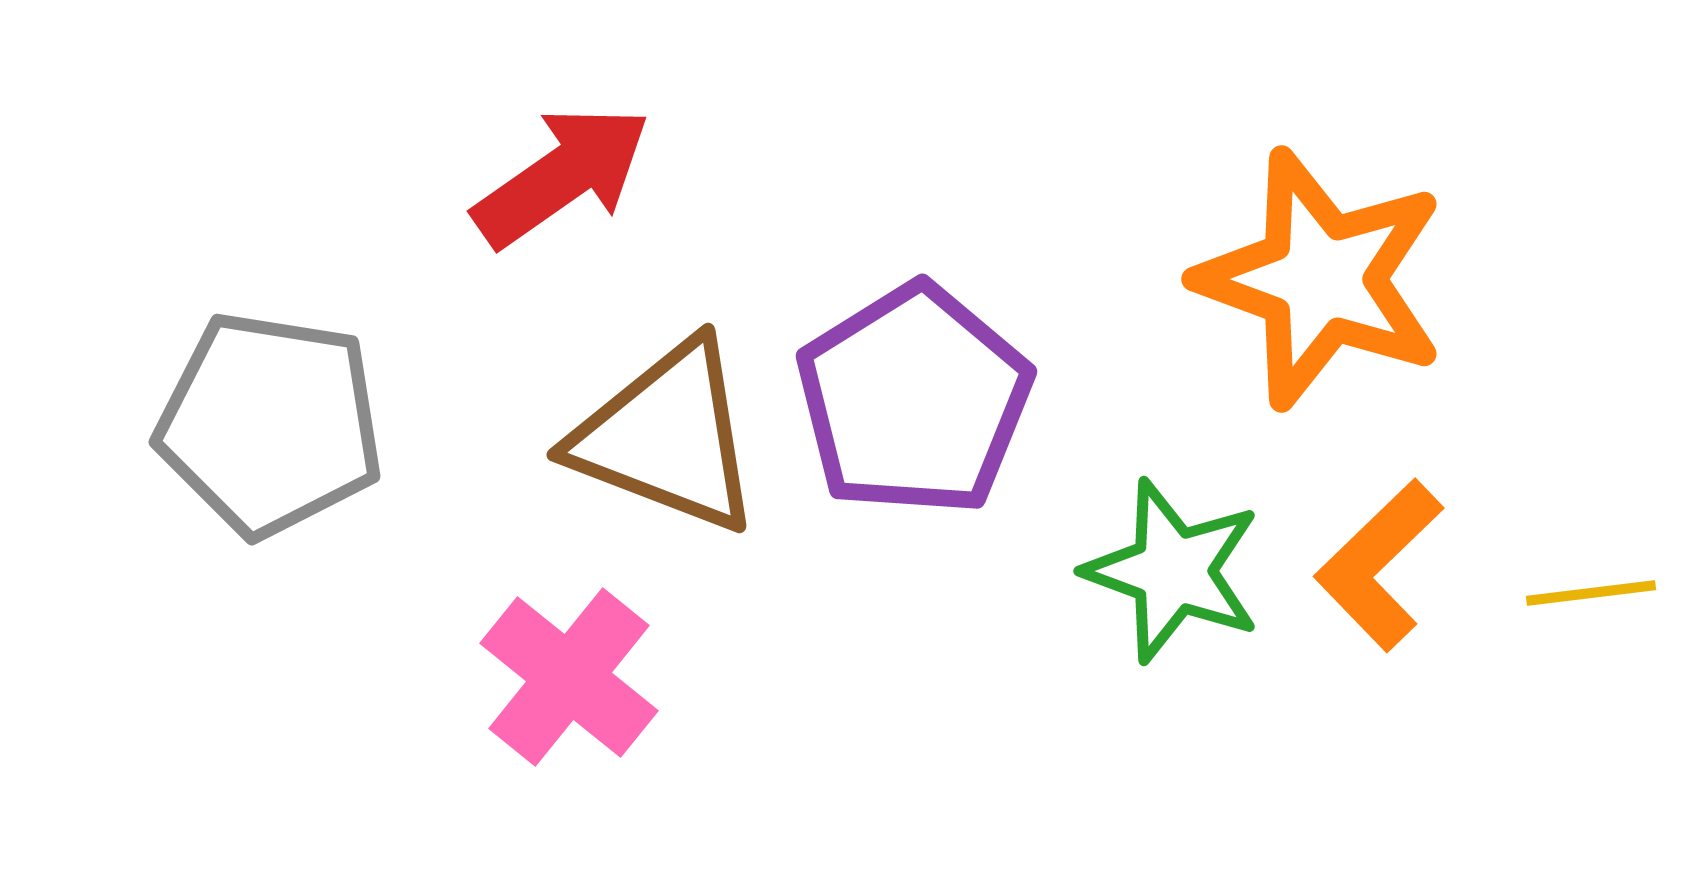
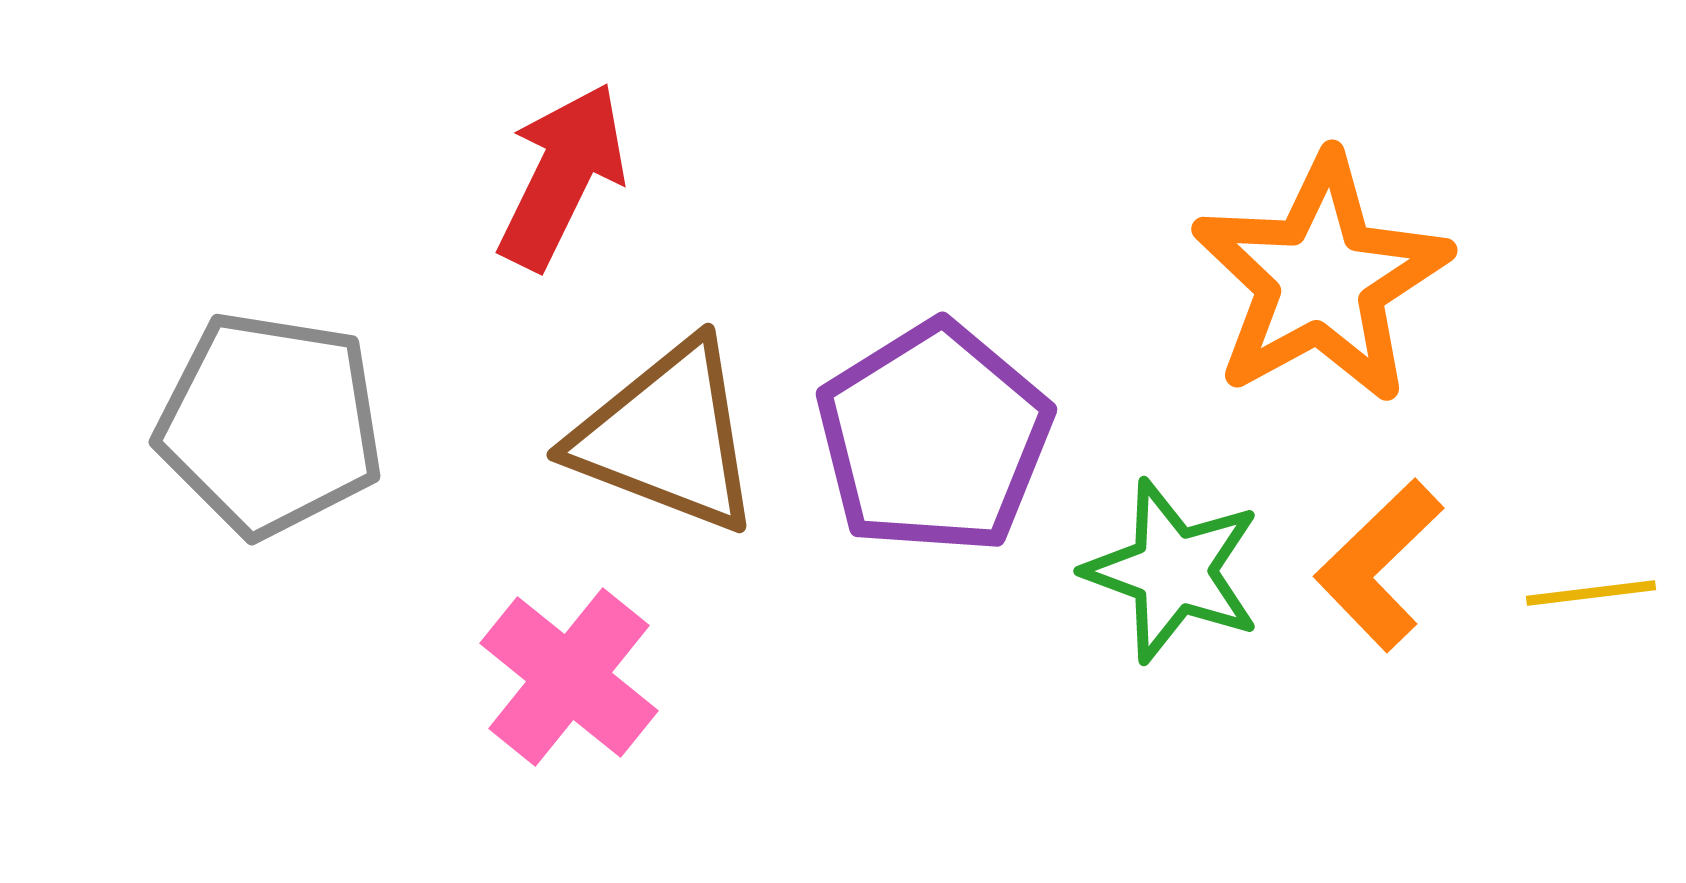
red arrow: rotated 29 degrees counterclockwise
orange star: rotated 23 degrees clockwise
purple pentagon: moved 20 px right, 38 px down
